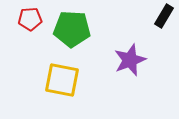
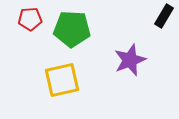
yellow square: rotated 24 degrees counterclockwise
